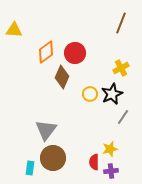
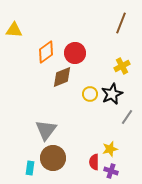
yellow cross: moved 1 px right, 2 px up
brown diamond: rotated 45 degrees clockwise
gray line: moved 4 px right
purple cross: rotated 24 degrees clockwise
